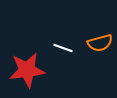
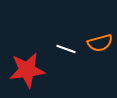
white line: moved 3 px right, 1 px down
